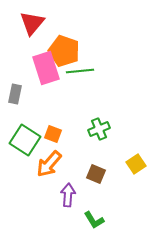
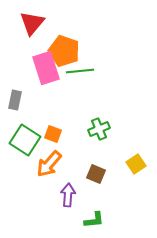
gray rectangle: moved 6 px down
green L-shape: rotated 65 degrees counterclockwise
